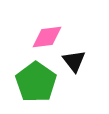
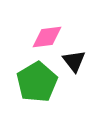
green pentagon: moved 1 px right; rotated 6 degrees clockwise
